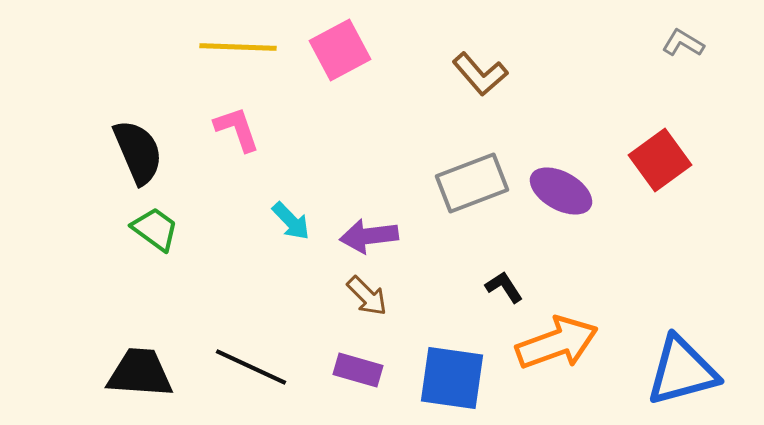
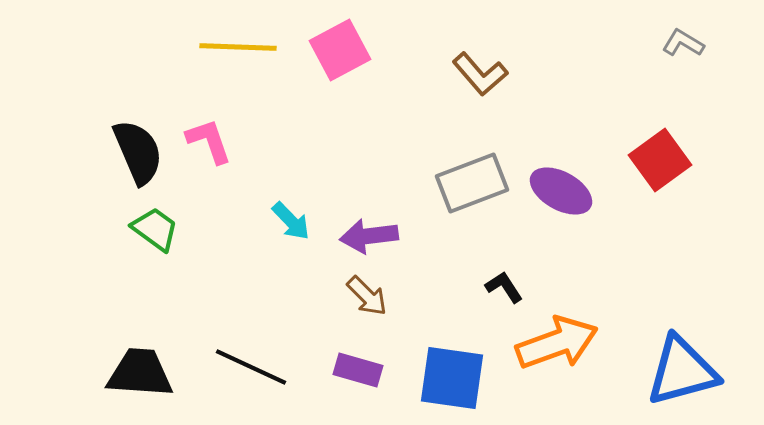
pink L-shape: moved 28 px left, 12 px down
